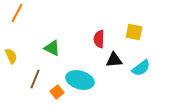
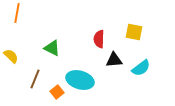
orange line: rotated 18 degrees counterclockwise
yellow semicircle: rotated 21 degrees counterclockwise
